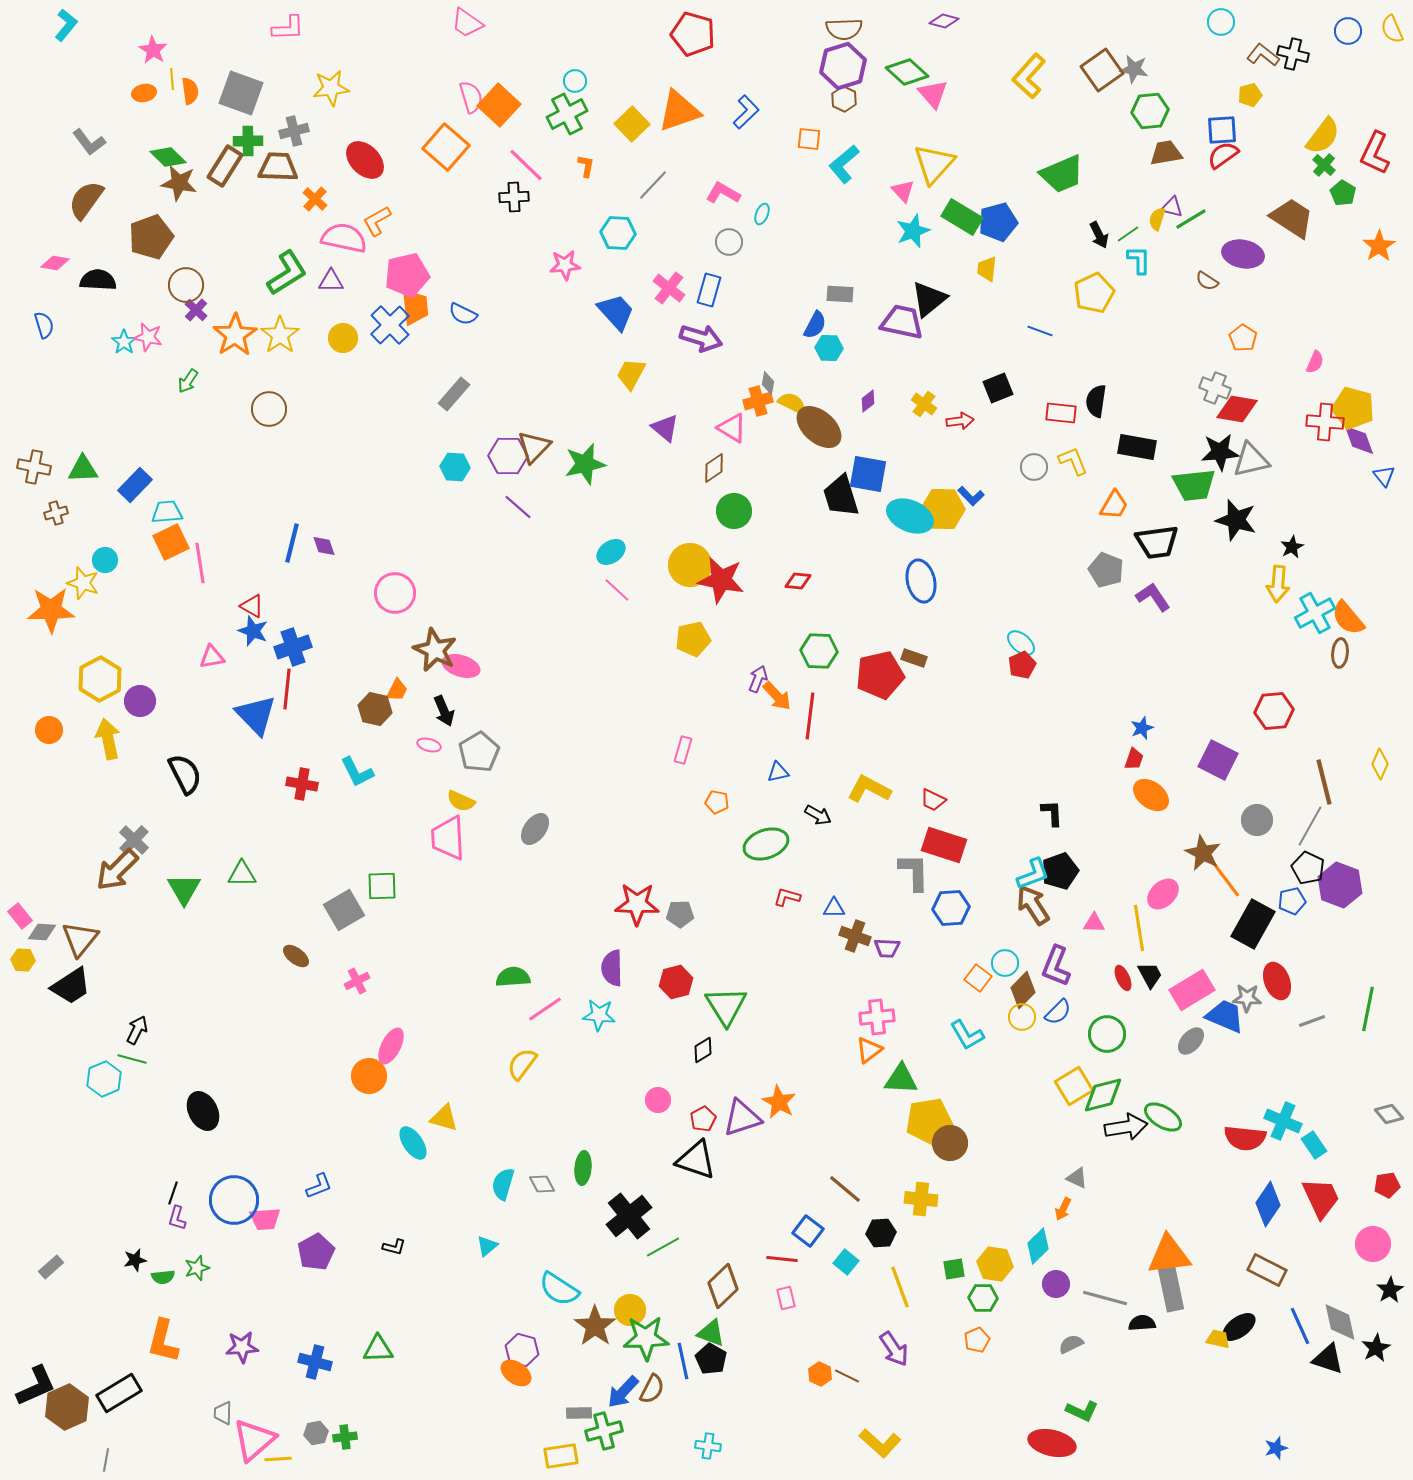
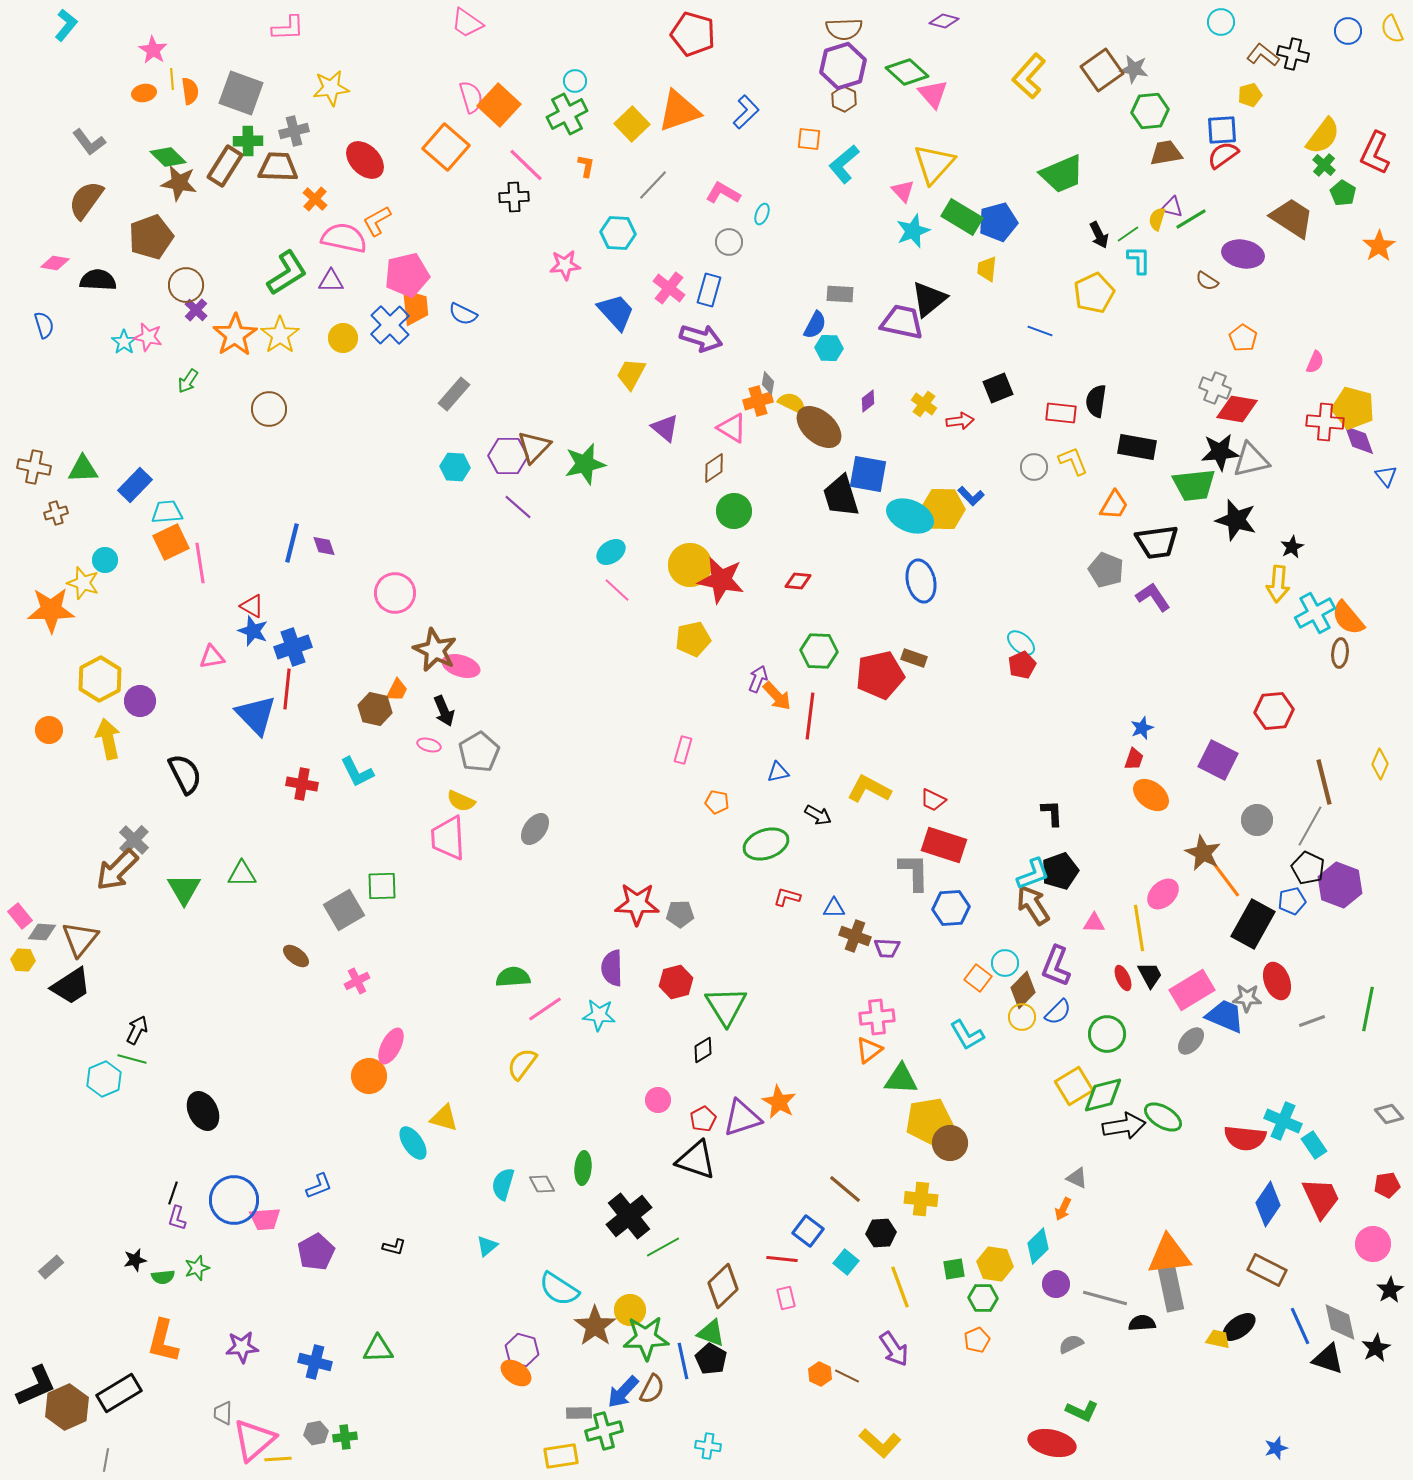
blue triangle at (1384, 476): moved 2 px right
black arrow at (1126, 1127): moved 2 px left, 1 px up
